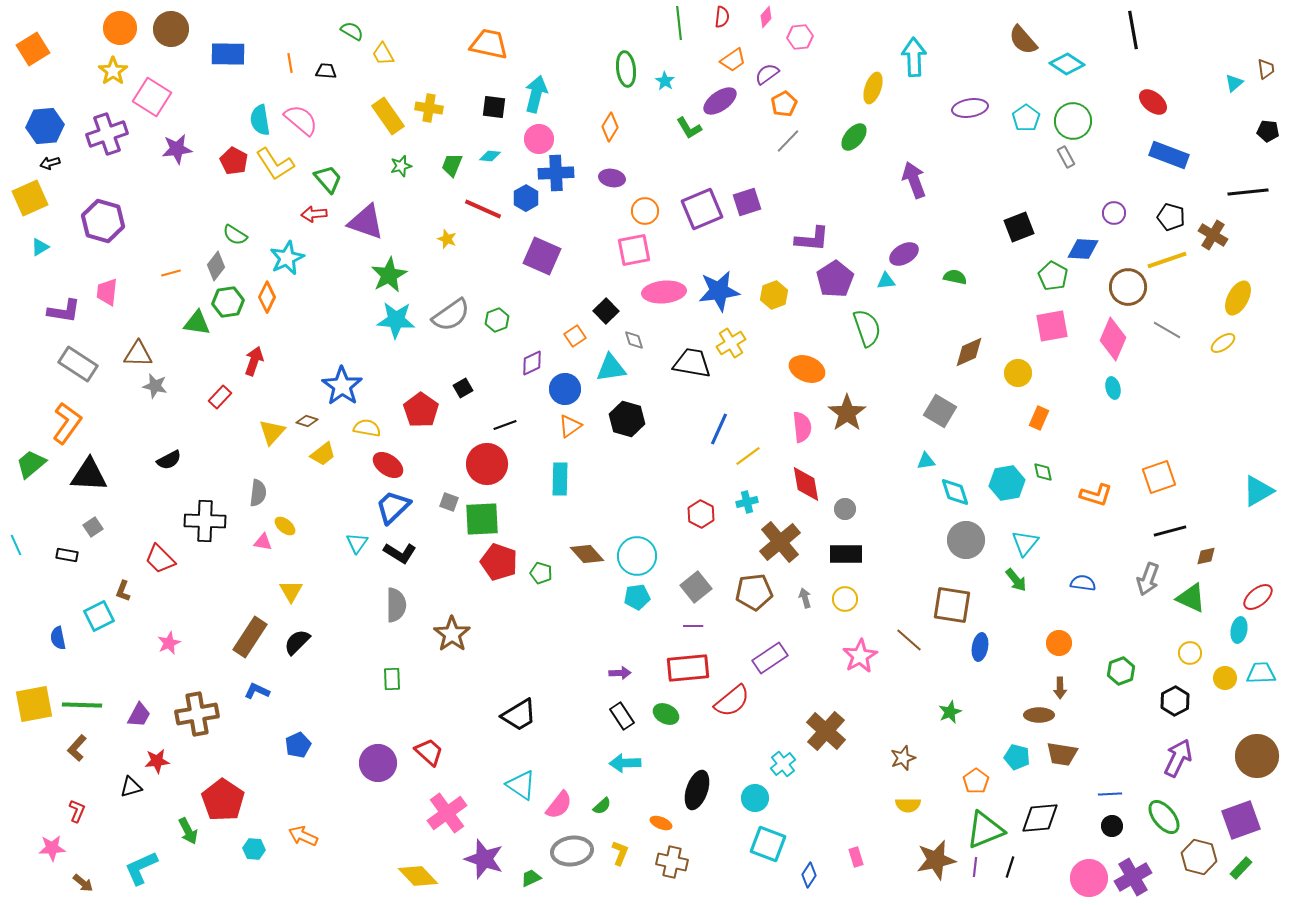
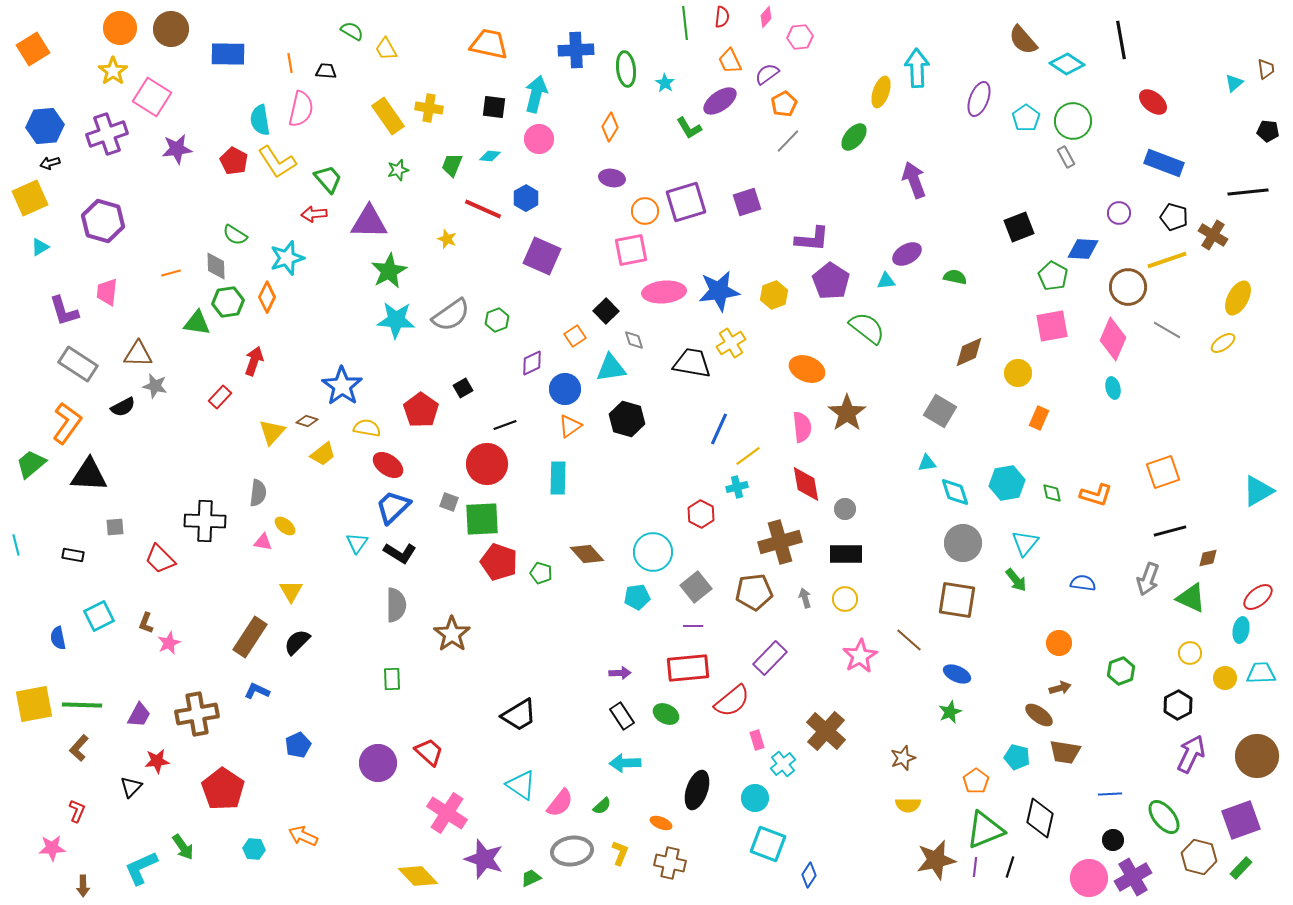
green line at (679, 23): moved 6 px right
black line at (1133, 30): moved 12 px left, 10 px down
yellow trapezoid at (383, 54): moved 3 px right, 5 px up
cyan arrow at (914, 57): moved 3 px right, 11 px down
orange trapezoid at (733, 60): moved 3 px left, 1 px down; rotated 100 degrees clockwise
cyan star at (665, 81): moved 2 px down
yellow ellipse at (873, 88): moved 8 px right, 4 px down
purple ellipse at (970, 108): moved 9 px right, 9 px up; rotated 60 degrees counterclockwise
pink semicircle at (301, 120): moved 11 px up; rotated 63 degrees clockwise
blue rectangle at (1169, 155): moved 5 px left, 8 px down
yellow L-shape at (275, 164): moved 2 px right, 2 px up
green star at (401, 166): moved 3 px left, 4 px down
blue cross at (556, 173): moved 20 px right, 123 px up
purple square at (702, 209): moved 16 px left, 7 px up; rotated 6 degrees clockwise
purple circle at (1114, 213): moved 5 px right
black pentagon at (1171, 217): moved 3 px right
purple triangle at (366, 222): moved 3 px right; rotated 18 degrees counterclockwise
pink square at (634, 250): moved 3 px left
purple ellipse at (904, 254): moved 3 px right
cyan star at (287, 258): rotated 8 degrees clockwise
gray diamond at (216, 266): rotated 40 degrees counterclockwise
green star at (389, 275): moved 4 px up
purple pentagon at (835, 279): moved 4 px left, 2 px down; rotated 6 degrees counterclockwise
purple L-shape at (64, 311): rotated 64 degrees clockwise
green semicircle at (867, 328): rotated 33 degrees counterclockwise
black semicircle at (169, 460): moved 46 px left, 53 px up
cyan triangle at (926, 461): moved 1 px right, 2 px down
green diamond at (1043, 472): moved 9 px right, 21 px down
orange square at (1159, 477): moved 4 px right, 5 px up
cyan rectangle at (560, 479): moved 2 px left, 1 px up
cyan cross at (747, 502): moved 10 px left, 15 px up
gray square at (93, 527): moved 22 px right; rotated 30 degrees clockwise
gray circle at (966, 540): moved 3 px left, 3 px down
brown cross at (780, 542): rotated 24 degrees clockwise
cyan line at (16, 545): rotated 10 degrees clockwise
black rectangle at (67, 555): moved 6 px right
cyan circle at (637, 556): moved 16 px right, 4 px up
brown diamond at (1206, 556): moved 2 px right, 2 px down
brown L-shape at (123, 591): moved 23 px right, 32 px down
brown square at (952, 605): moved 5 px right, 5 px up
cyan ellipse at (1239, 630): moved 2 px right
blue ellipse at (980, 647): moved 23 px left, 27 px down; rotated 76 degrees counterclockwise
purple rectangle at (770, 658): rotated 12 degrees counterclockwise
brown arrow at (1060, 688): rotated 105 degrees counterclockwise
black hexagon at (1175, 701): moved 3 px right, 4 px down
brown ellipse at (1039, 715): rotated 36 degrees clockwise
brown L-shape at (77, 748): moved 2 px right
brown trapezoid at (1062, 754): moved 3 px right, 2 px up
purple arrow at (1178, 758): moved 13 px right, 4 px up
black triangle at (131, 787): rotated 30 degrees counterclockwise
red pentagon at (223, 800): moved 11 px up
pink semicircle at (559, 805): moved 1 px right, 2 px up
pink cross at (447, 813): rotated 21 degrees counterclockwise
black diamond at (1040, 818): rotated 72 degrees counterclockwise
black circle at (1112, 826): moved 1 px right, 14 px down
green arrow at (188, 831): moved 5 px left, 16 px down; rotated 8 degrees counterclockwise
pink rectangle at (856, 857): moved 99 px left, 117 px up
brown cross at (672, 862): moved 2 px left, 1 px down
brown arrow at (83, 883): moved 3 px down; rotated 50 degrees clockwise
